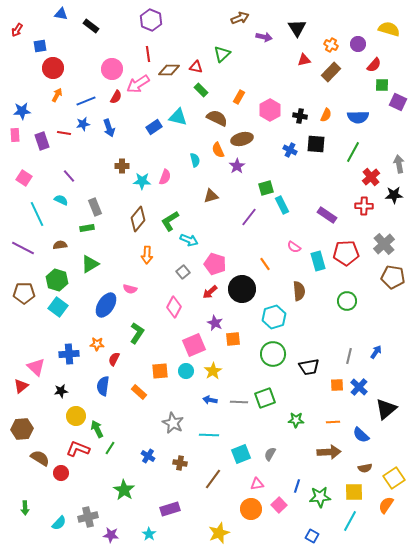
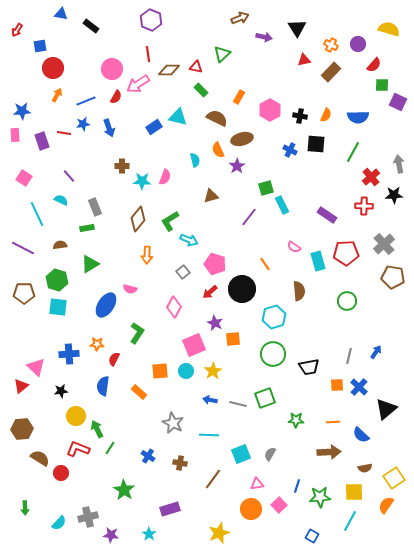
cyan square at (58, 307): rotated 30 degrees counterclockwise
gray line at (239, 402): moved 1 px left, 2 px down; rotated 12 degrees clockwise
